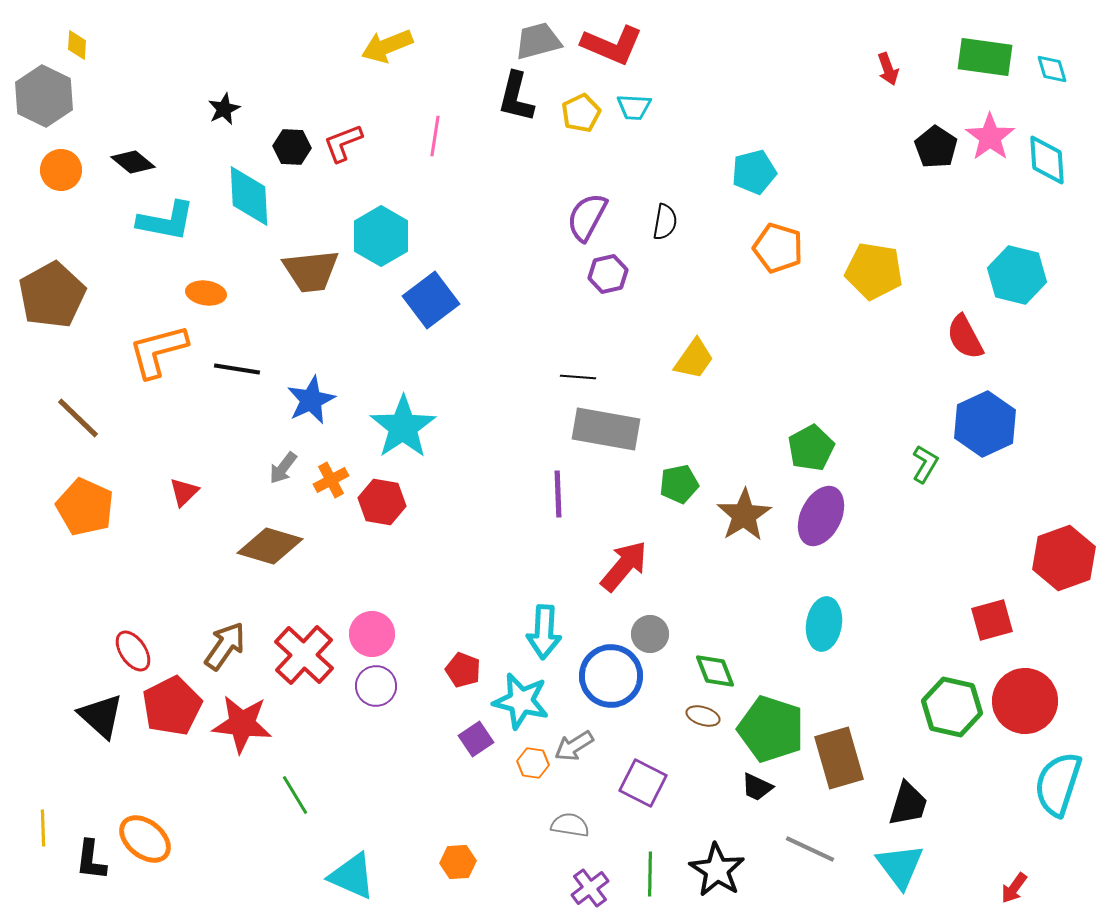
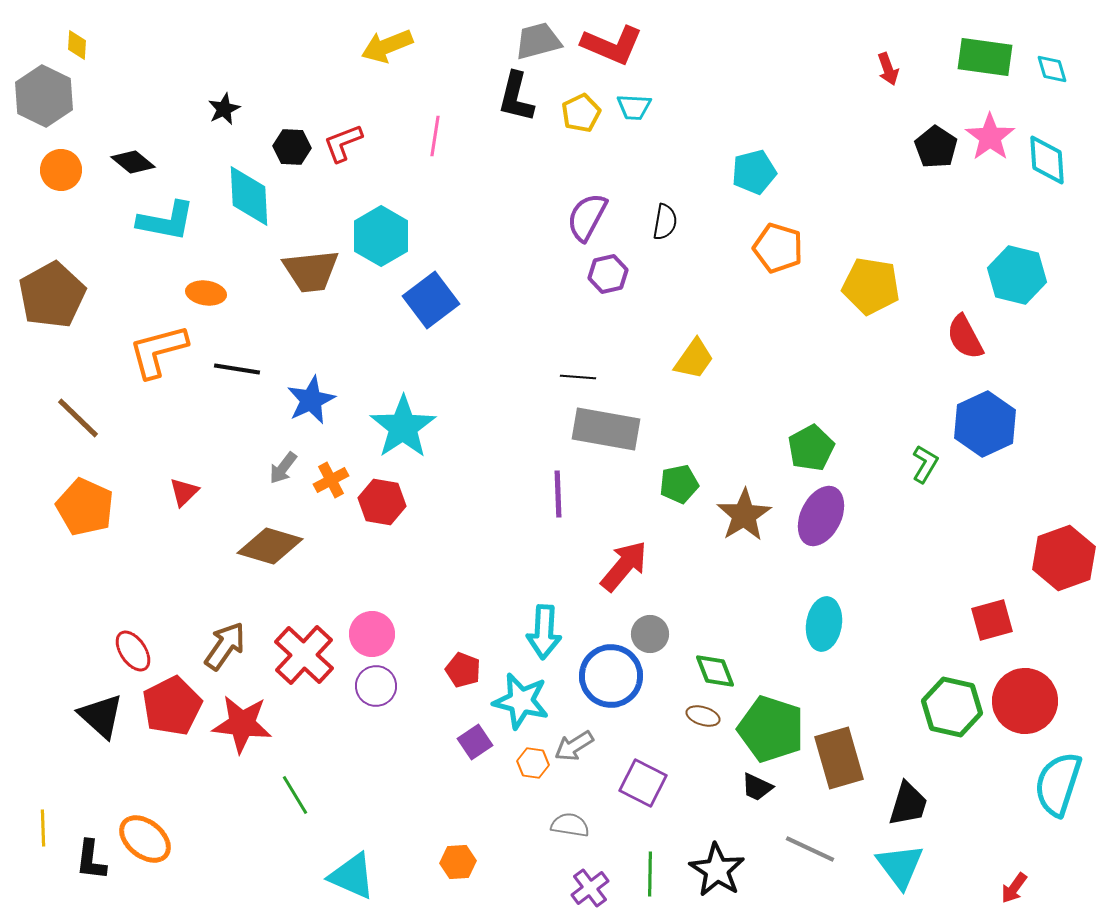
yellow pentagon at (874, 271): moved 3 px left, 15 px down
purple square at (476, 739): moved 1 px left, 3 px down
